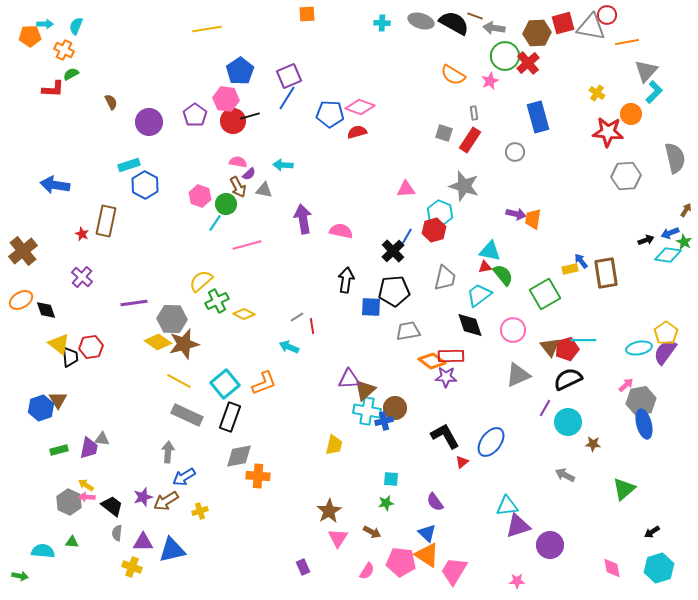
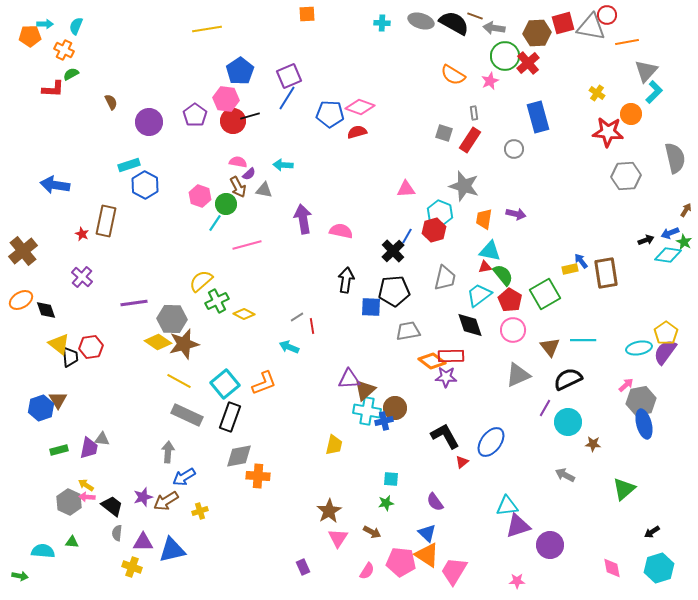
gray circle at (515, 152): moved 1 px left, 3 px up
orange trapezoid at (533, 219): moved 49 px left
red pentagon at (567, 349): moved 57 px left, 49 px up; rotated 25 degrees counterclockwise
